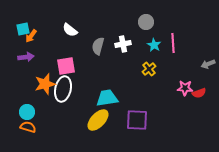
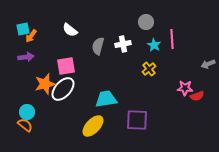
pink line: moved 1 px left, 4 px up
white ellipse: rotated 30 degrees clockwise
red semicircle: moved 2 px left, 3 px down
cyan trapezoid: moved 1 px left, 1 px down
yellow ellipse: moved 5 px left, 6 px down
orange semicircle: moved 3 px left, 2 px up; rotated 21 degrees clockwise
